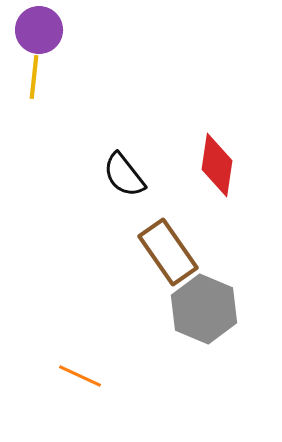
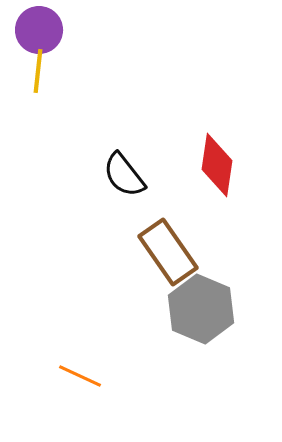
yellow line: moved 4 px right, 6 px up
gray hexagon: moved 3 px left
